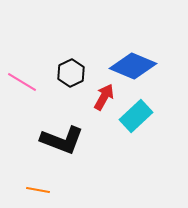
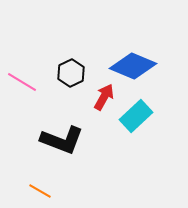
orange line: moved 2 px right, 1 px down; rotated 20 degrees clockwise
